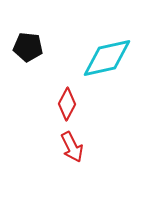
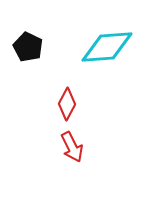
black pentagon: rotated 20 degrees clockwise
cyan diamond: moved 11 px up; rotated 8 degrees clockwise
